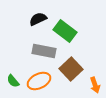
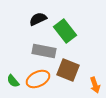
green rectangle: rotated 15 degrees clockwise
brown square: moved 3 px left, 1 px down; rotated 25 degrees counterclockwise
orange ellipse: moved 1 px left, 2 px up
